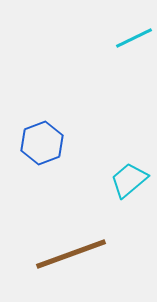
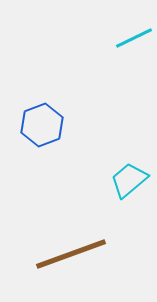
blue hexagon: moved 18 px up
